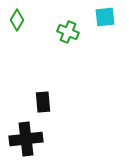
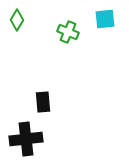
cyan square: moved 2 px down
